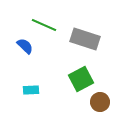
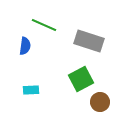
gray rectangle: moved 4 px right, 2 px down
blue semicircle: rotated 54 degrees clockwise
